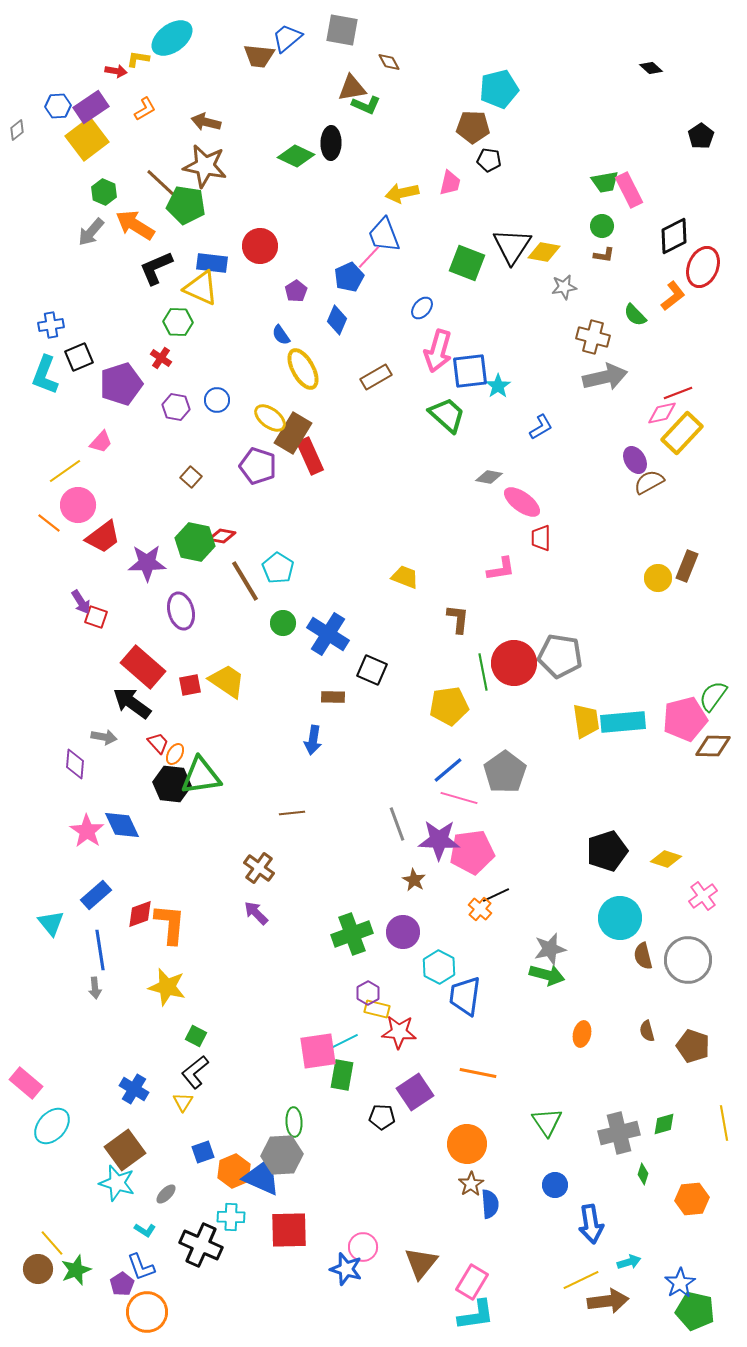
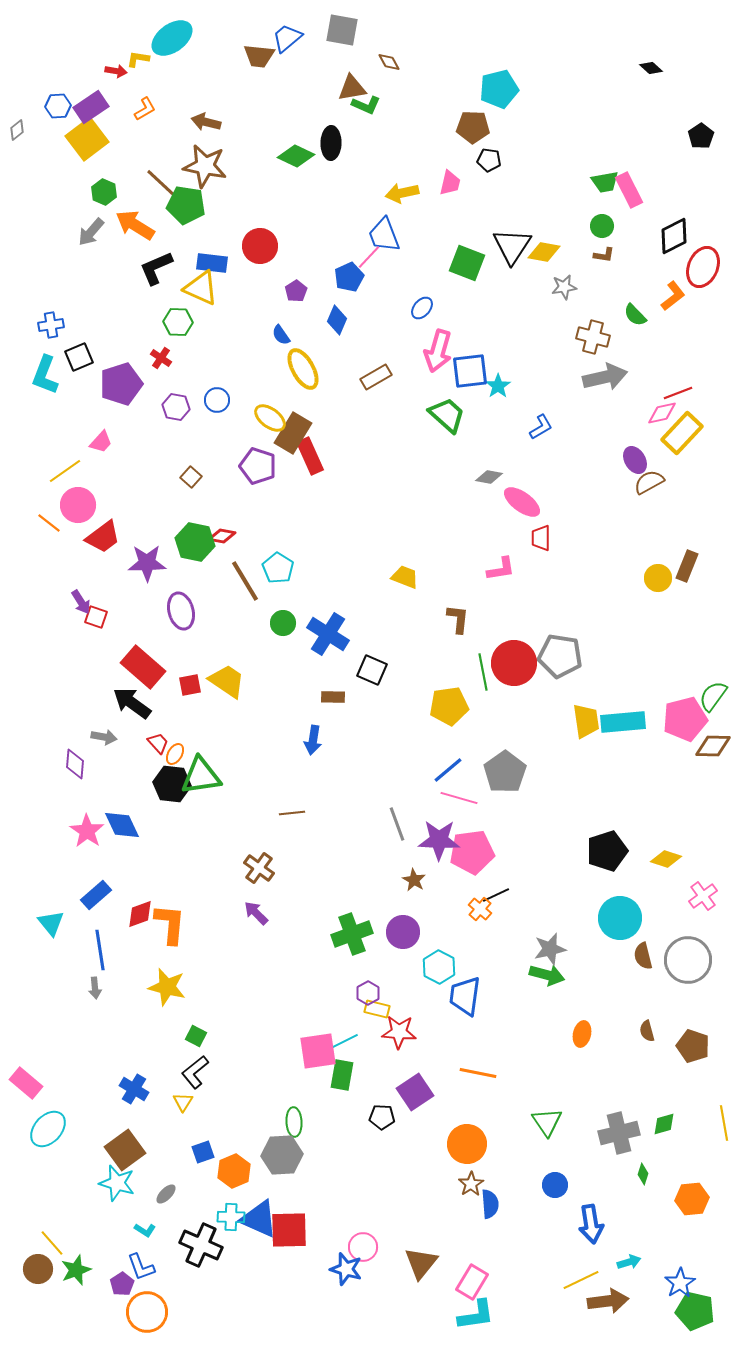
cyan ellipse at (52, 1126): moved 4 px left, 3 px down
blue triangle at (262, 1177): moved 3 px left, 42 px down
